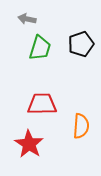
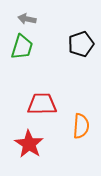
green trapezoid: moved 18 px left, 1 px up
